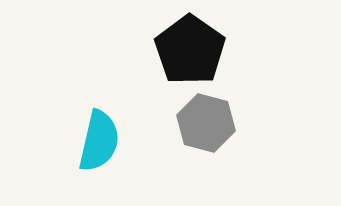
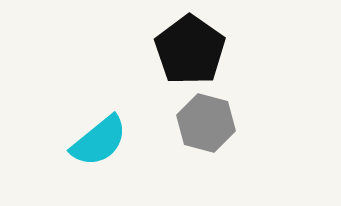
cyan semicircle: rotated 38 degrees clockwise
